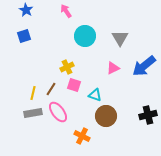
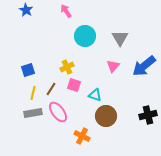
blue square: moved 4 px right, 34 px down
pink triangle: moved 2 px up; rotated 24 degrees counterclockwise
